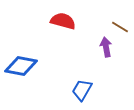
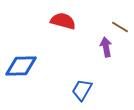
blue diamond: rotated 12 degrees counterclockwise
